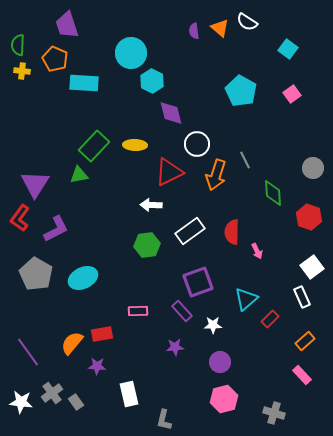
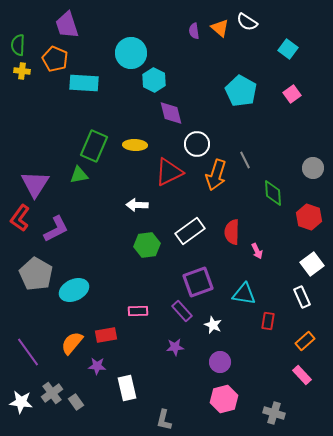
cyan hexagon at (152, 81): moved 2 px right, 1 px up
green rectangle at (94, 146): rotated 20 degrees counterclockwise
white arrow at (151, 205): moved 14 px left
white square at (312, 267): moved 3 px up
cyan ellipse at (83, 278): moved 9 px left, 12 px down
cyan triangle at (246, 299): moved 2 px left, 5 px up; rotated 50 degrees clockwise
red rectangle at (270, 319): moved 2 px left, 2 px down; rotated 36 degrees counterclockwise
white star at (213, 325): rotated 24 degrees clockwise
red rectangle at (102, 334): moved 4 px right, 1 px down
white rectangle at (129, 394): moved 2 px left, 6 px up
